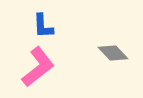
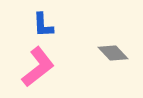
blue L-shape: moved 1 px up
